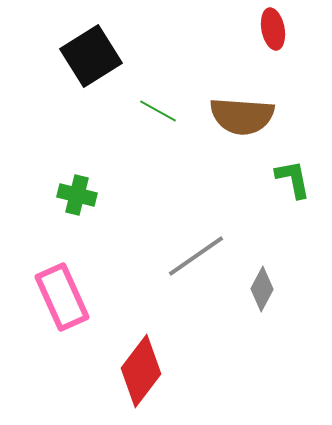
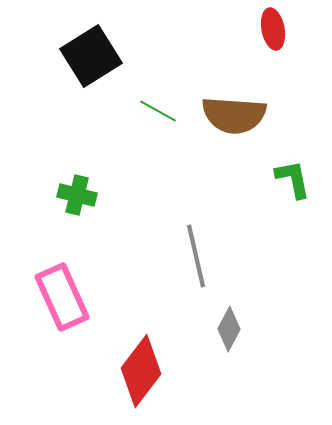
brown semicircle: moved 8 px left, 1 px up
gray line: rotated 68 degrees counterclockwise
gray diamond: moved 33 px left, 40 px down
